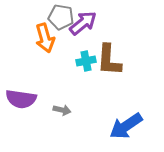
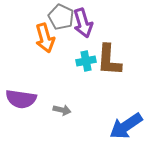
gray pentagon: rotated 15 degrees clockwise
purple arrow: rotated 112 degrees clockwise
